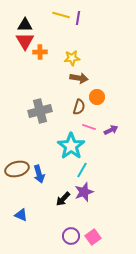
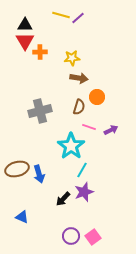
purple line: rotated 40 degrees clockwise
blue triangle: moved 1 px right, 2 px down
